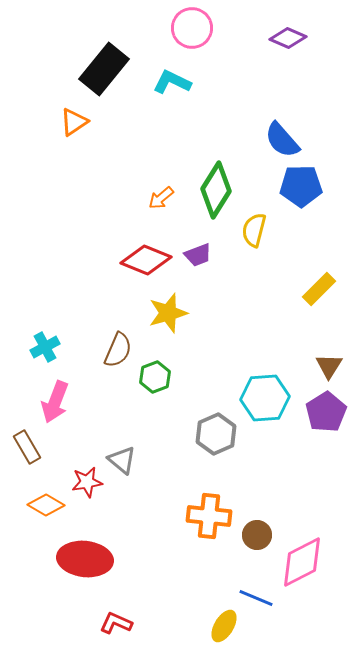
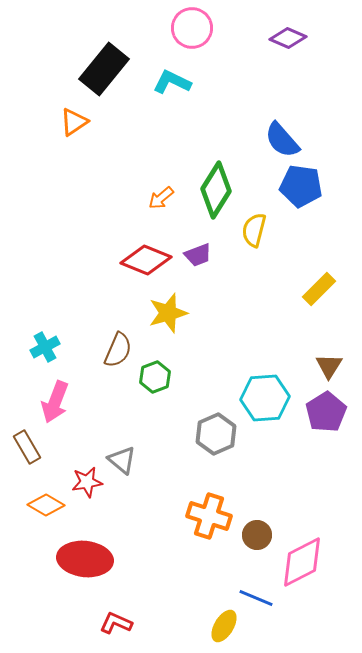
blue pentagon: rotated 9 degrees clockwise
orange cross: rotated 12 degrees clockwise
